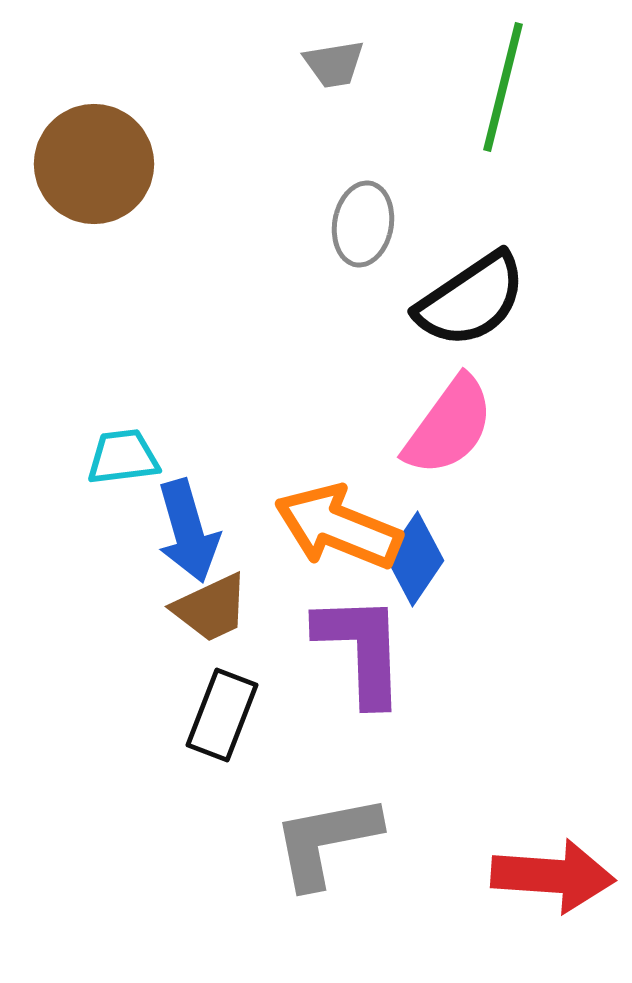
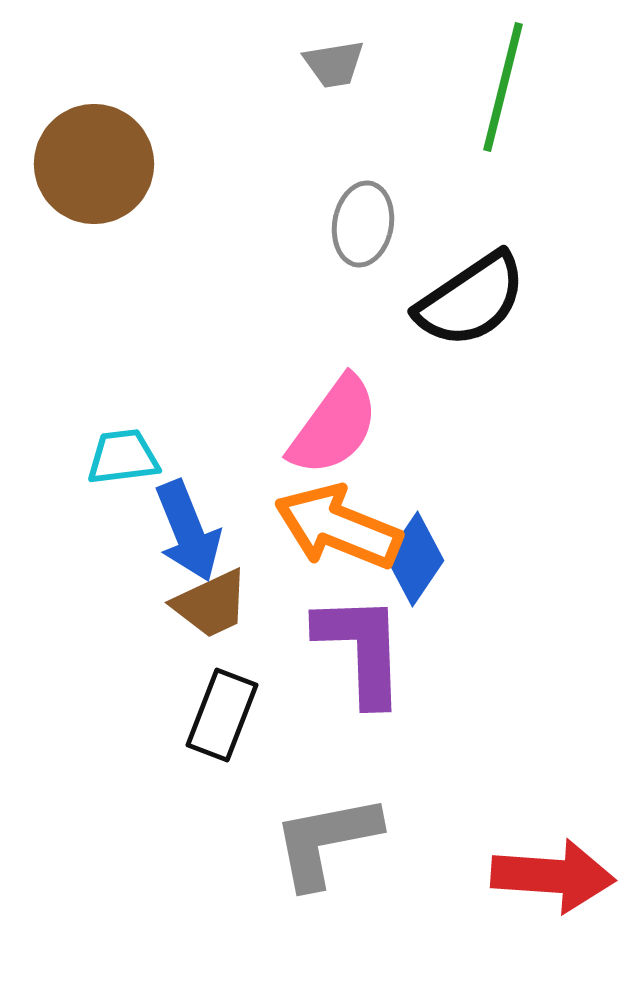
pink semicircle: moved 115 px left
blue arrow: rotated 6 degrees counterclockwise
brown trapezoid: moved 4 px up
